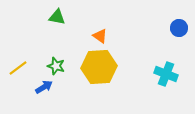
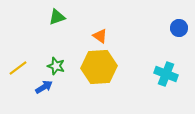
green triangle: rotated 30 degrees counterclockwise
